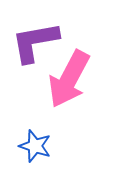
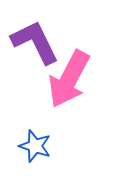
purple L-shape: rotated 74 degrees clockwise
